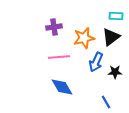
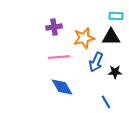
black triangle: rotated 36 degrees clockwise
